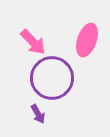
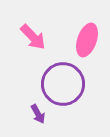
pink arrow: moved 5 px up
purple circle: moved 11 px right, 6 px down
